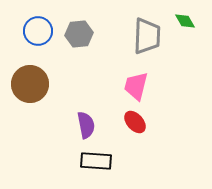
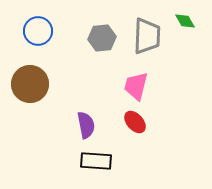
gray hexagon: moved 23 px right, 4 px down
